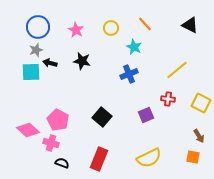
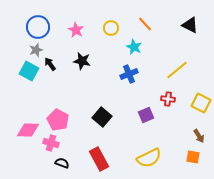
black arrow: moved 1 px down; rotated 40 degrees clockwise
cyan square: moved 2 px left, 1 px up; rotated 30 degrees clockwise
pink diamond: rotated 40 degrees counterclockwise
red rectangle: rotated 50 degrees counterclockwise
